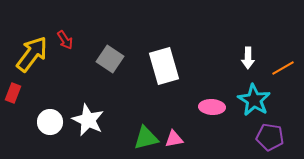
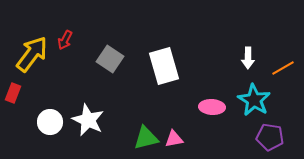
red arrow: rotated 60 degrees clockwise
